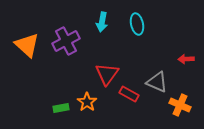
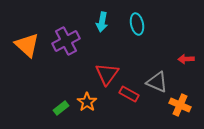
green rectangle: rotated 28 degrees counterclockwise
